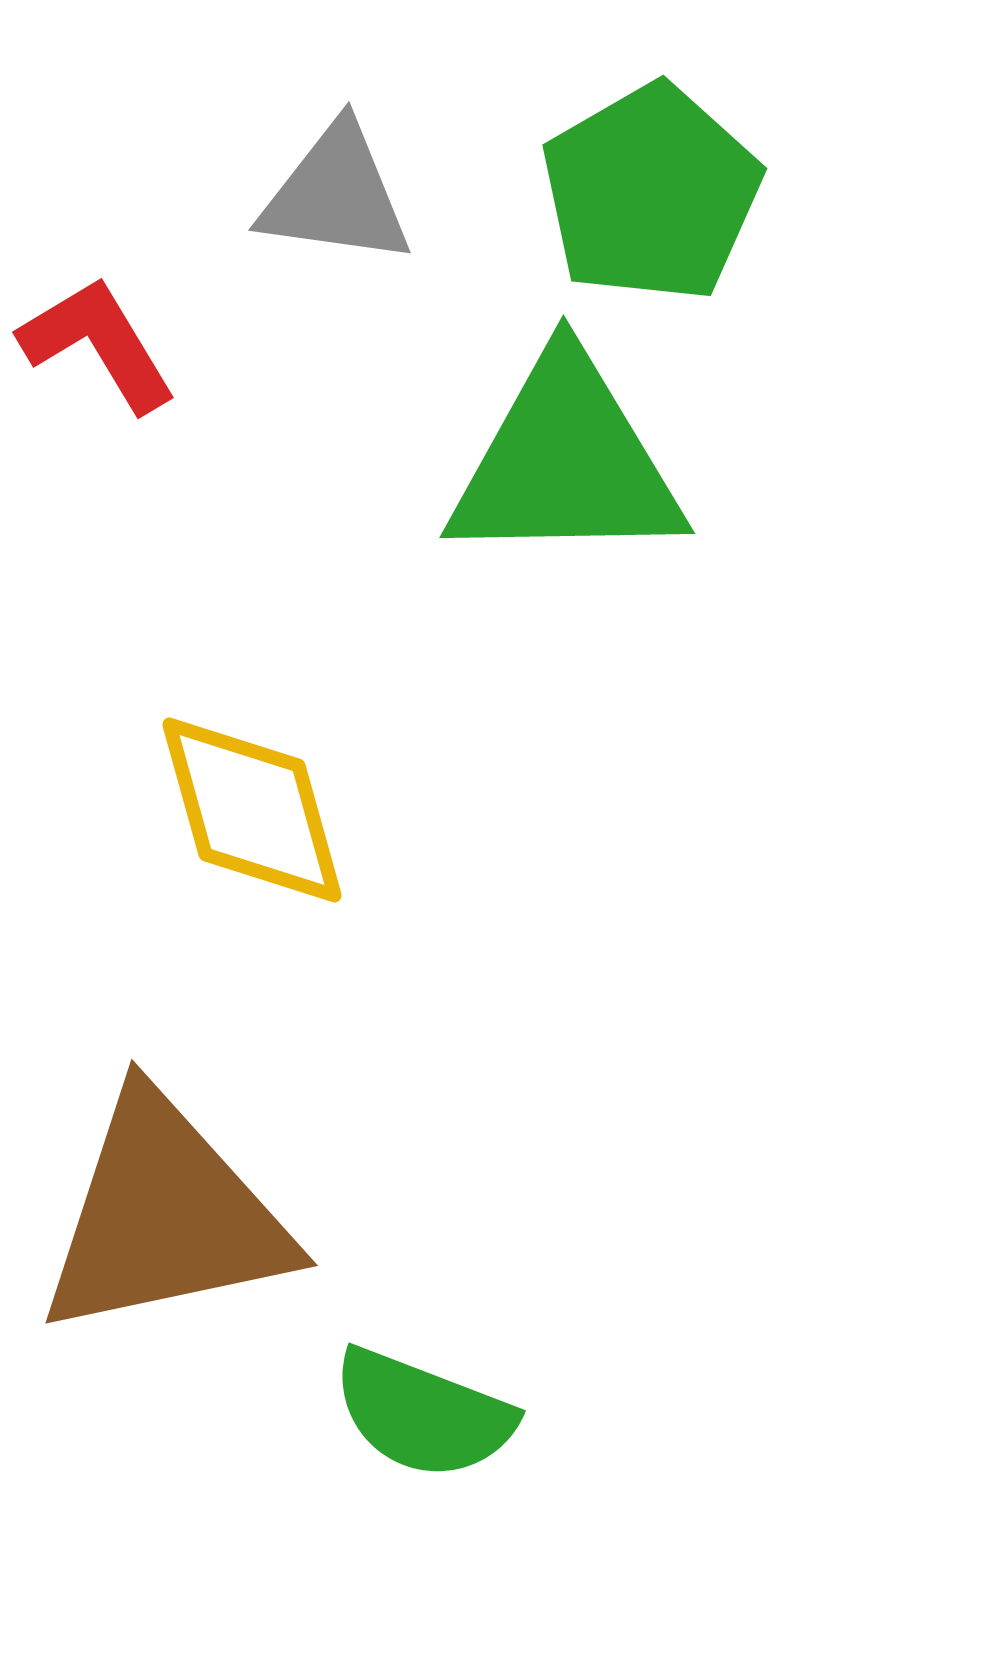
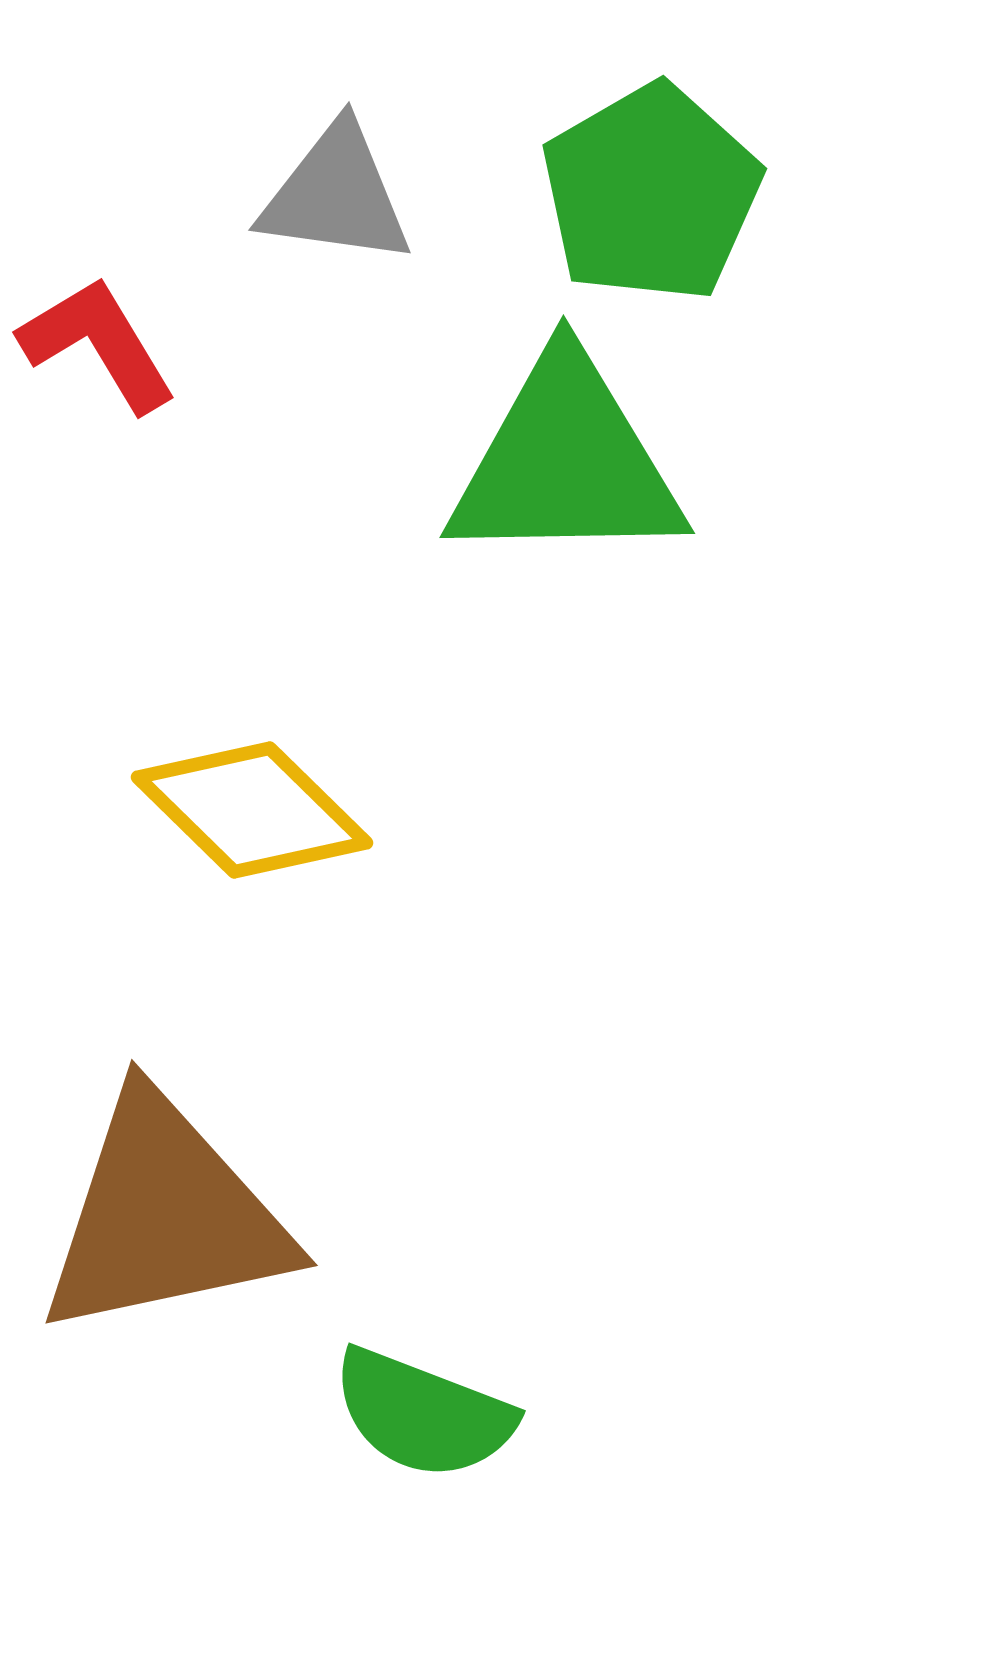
yellow diamond: rotated 30 degrees counterclockwise
